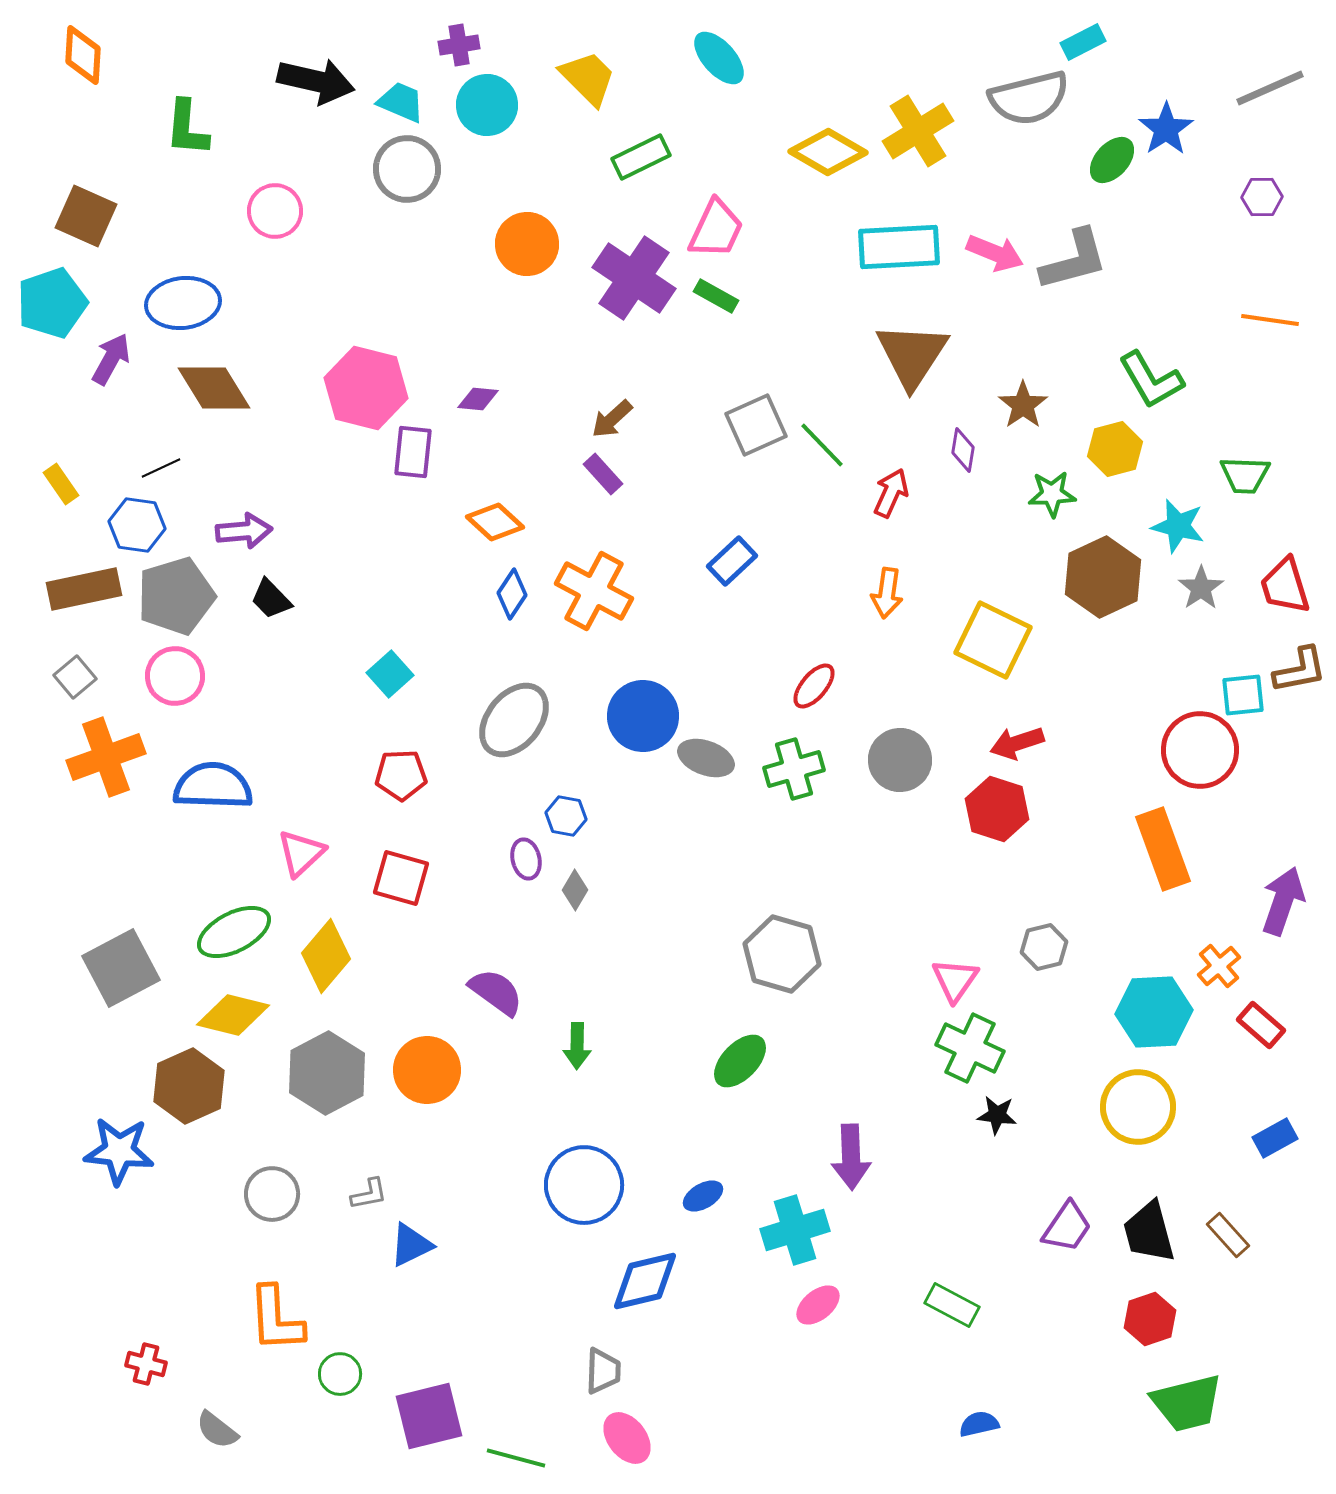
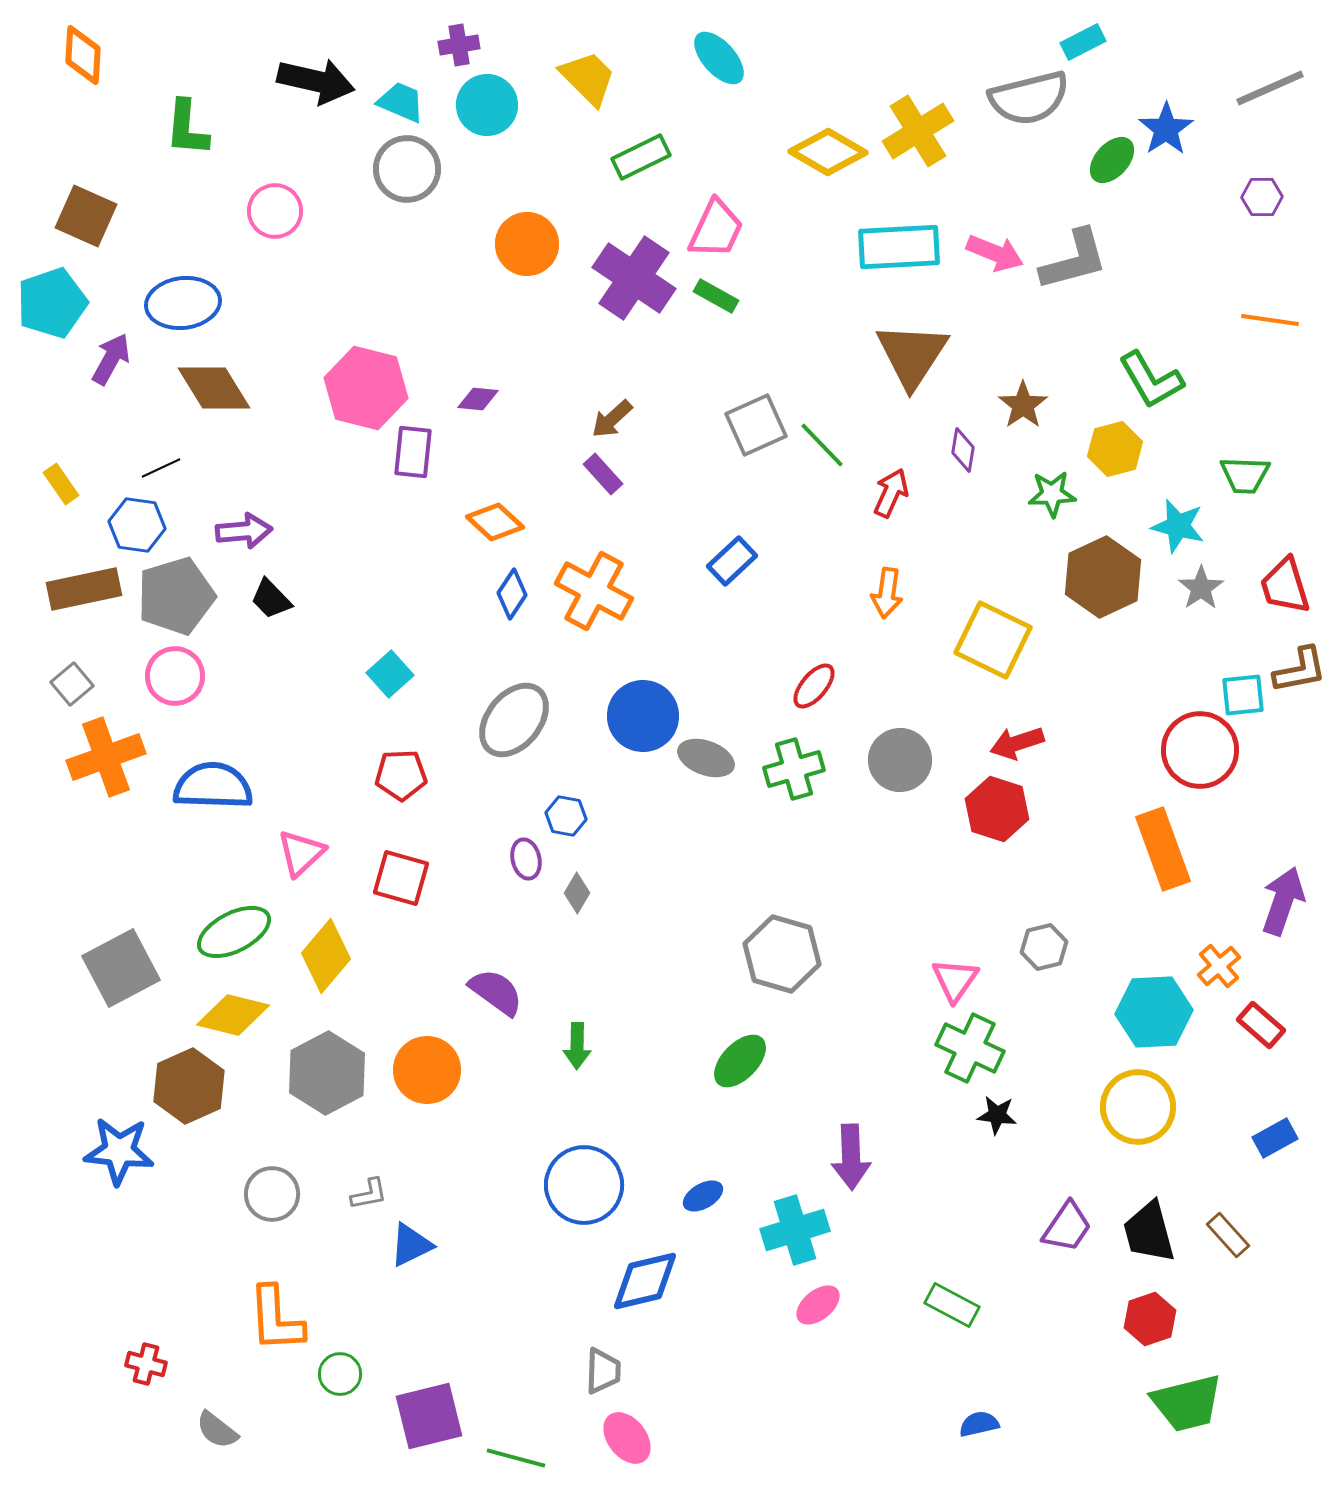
gray square at (75, 677): moved 3 px left, 7 px down
gray diamond at (575, 890): moved 2 px right, 3 px down
